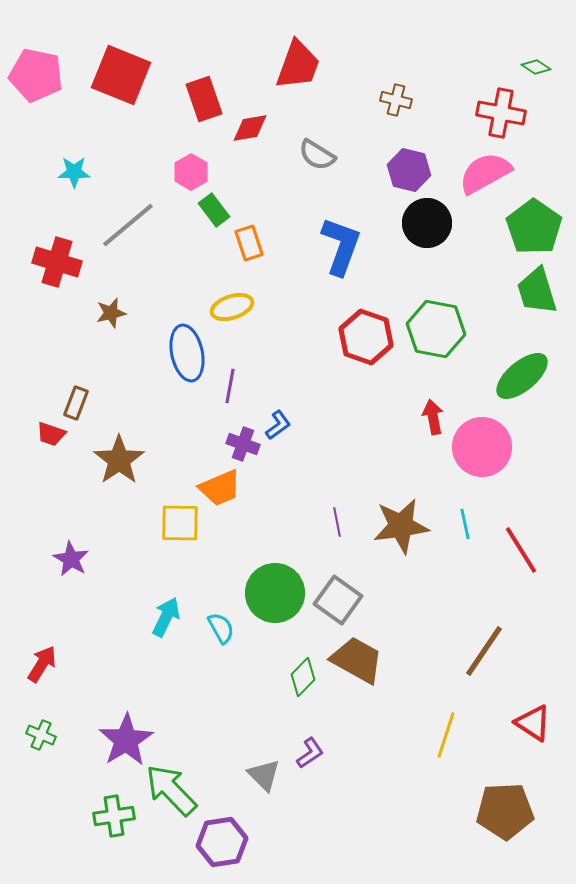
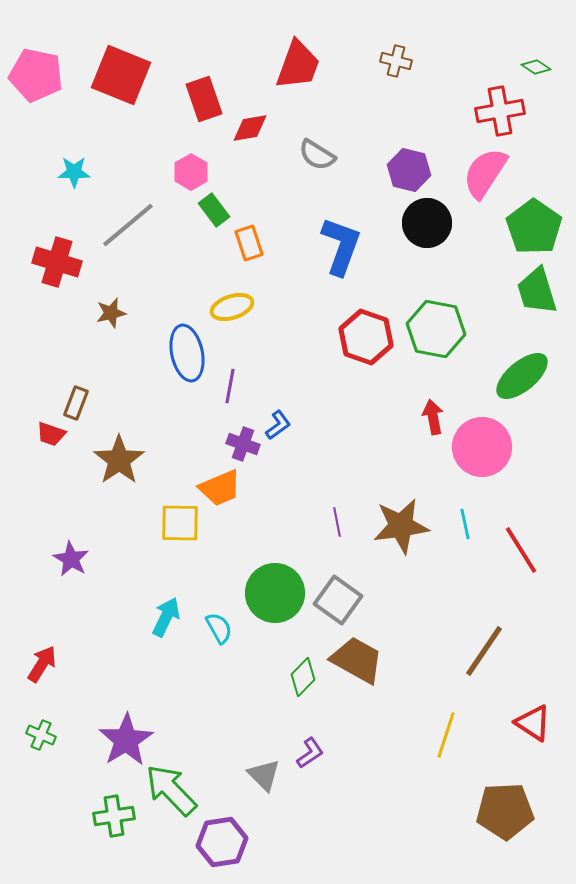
brown cross at (396, 100): moved 39 px up
red cross at (501, 113): moved 1 px left, 2 px up; rotated 21 degrees counterclockwise
pink semicircle at (485, 173): rotated 28 degrees counterclockwise
cyan semicircle at (221, 628): moved 2 px left
